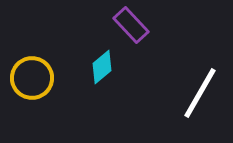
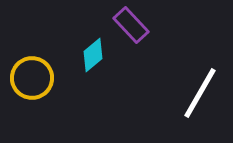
cyan diamond: moved 9 px left, 12 px up
